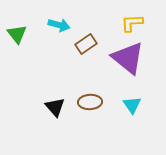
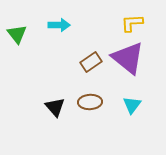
cyan arrow: rotated 15 degrees counterclockwise
brown rectangle: moved 5 px right, 18 px down
cyan triangle: rotated 12 degrees clockwise
